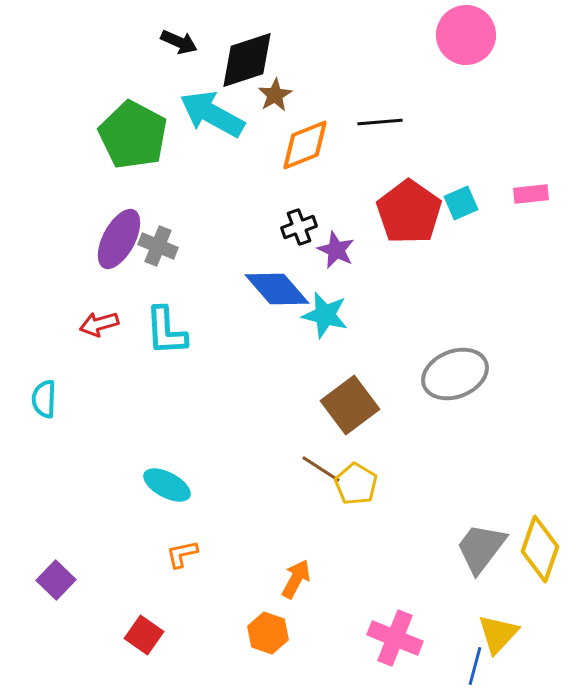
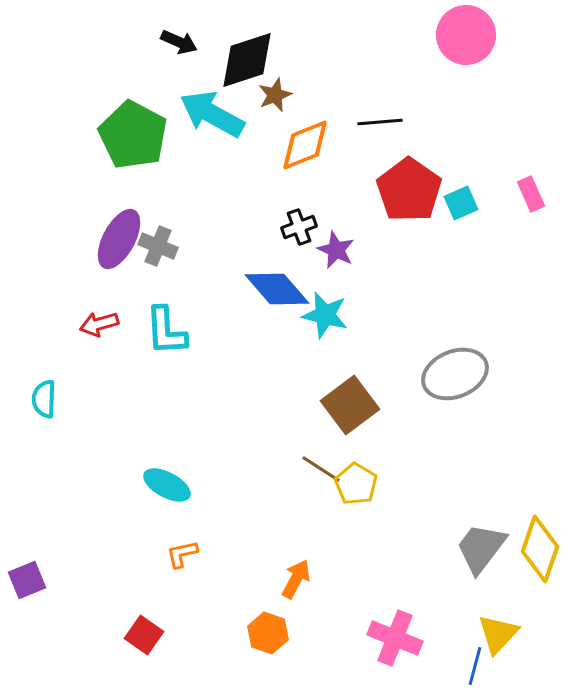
brown star: rotated 8 degrees clockwise
pink rectangle: rotated 72 degrees clockwise
red pentagon: moved 22 px up
purple square: moved 29 px left; rotated 24 degrees clockwise
